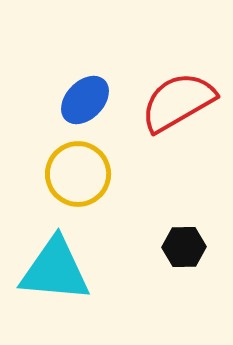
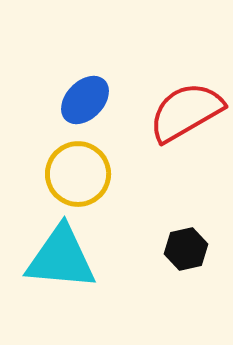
red semicircle: moved 8 px right, 10 px down
black hexagon: moved 2 px right, 2 px down; rotated 12 degrees counterclockwise
cyan triangle: moved 6 px right, 12 px up
